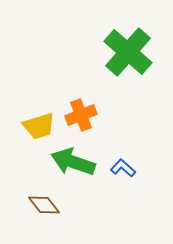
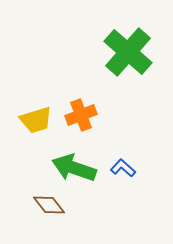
yellow trapezoid: moved 3 px left, 6 px up
green arrow: moved 1 px right, 6 px down
brown diamond: moved 5 px right
